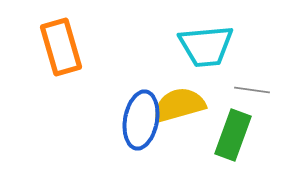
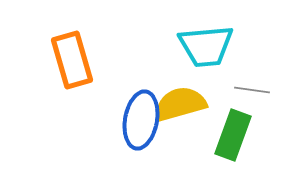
orange rectangle: moved 11 px right, 13 px down
yellow semicircle: moved 1 px right, 1 px up
